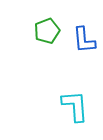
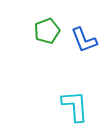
blue L-shape: rotated 16 degrees counterclockwise
